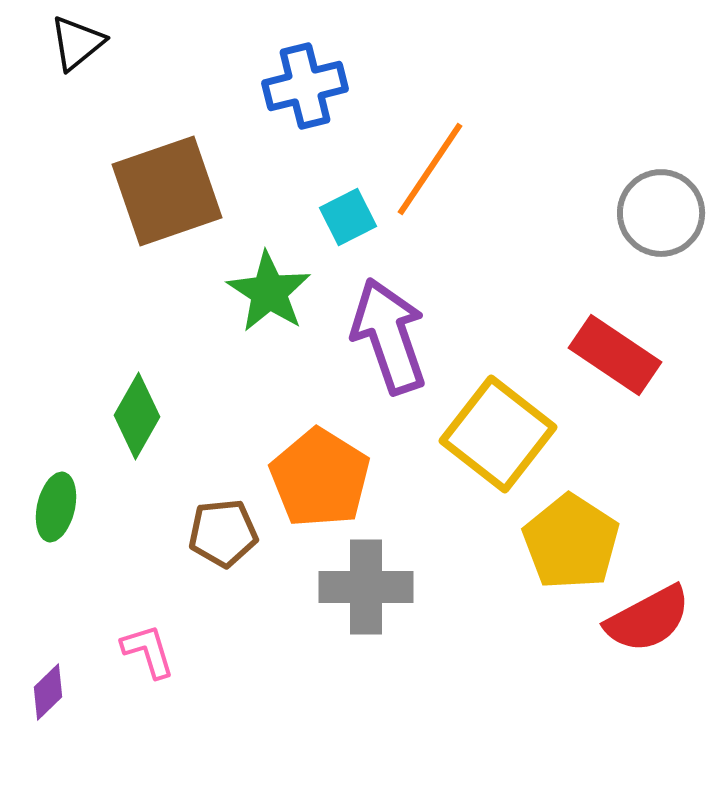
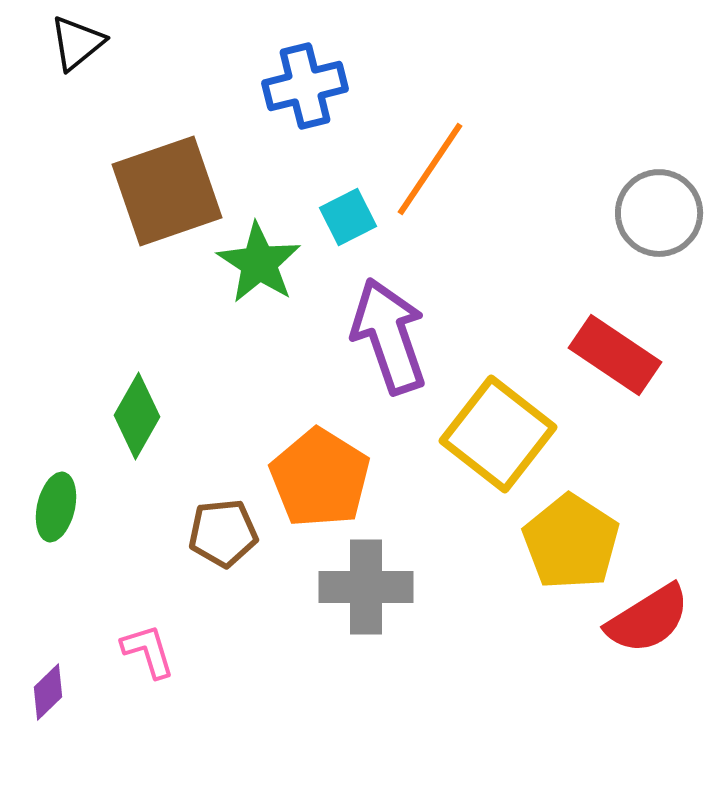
gray circle: moved 2 px left
green star: moved 10 px left, 29 px up
red semicircle: rotated 4 degrees counterclockwise
